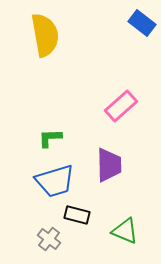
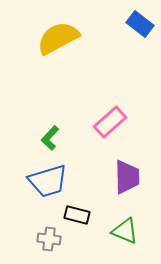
blue rectangle: moved 2 px left, 1 px down
yellow semicircle: moved 13 px right, 3 px down; rotated 108 degrees counterclockwise
pink rectangle: moved 11 px left, 16 px down
green L-shape: rotated 45 degrees counterclockwise
purple trapezoid: moved 18 px right, 12 px down
blue trapezoid: moved 7 px left
gray cross: rotated 30 degrees counterclockwise
